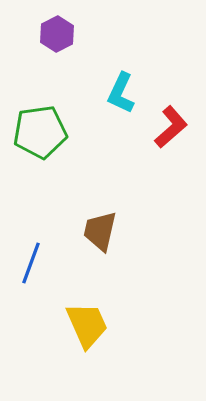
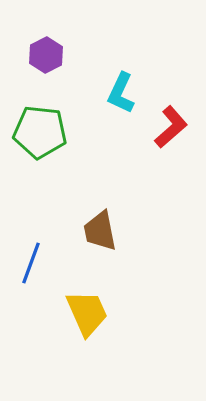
purple hexagon: moved 11 px left, 21 px down
green pentagon: rotated 14 degrees clockwise
brown trapezoid: rotated 24 degrees counterclockwise
yellow trapezoid: moved 12 px up
